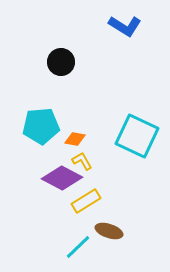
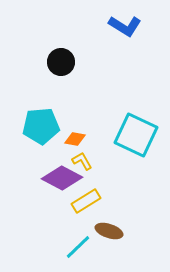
cyan square: moved 1 px left, 1 px up
